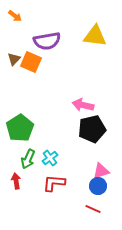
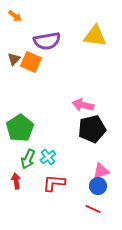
cyan cross: moved 2 px left, 1 px up
